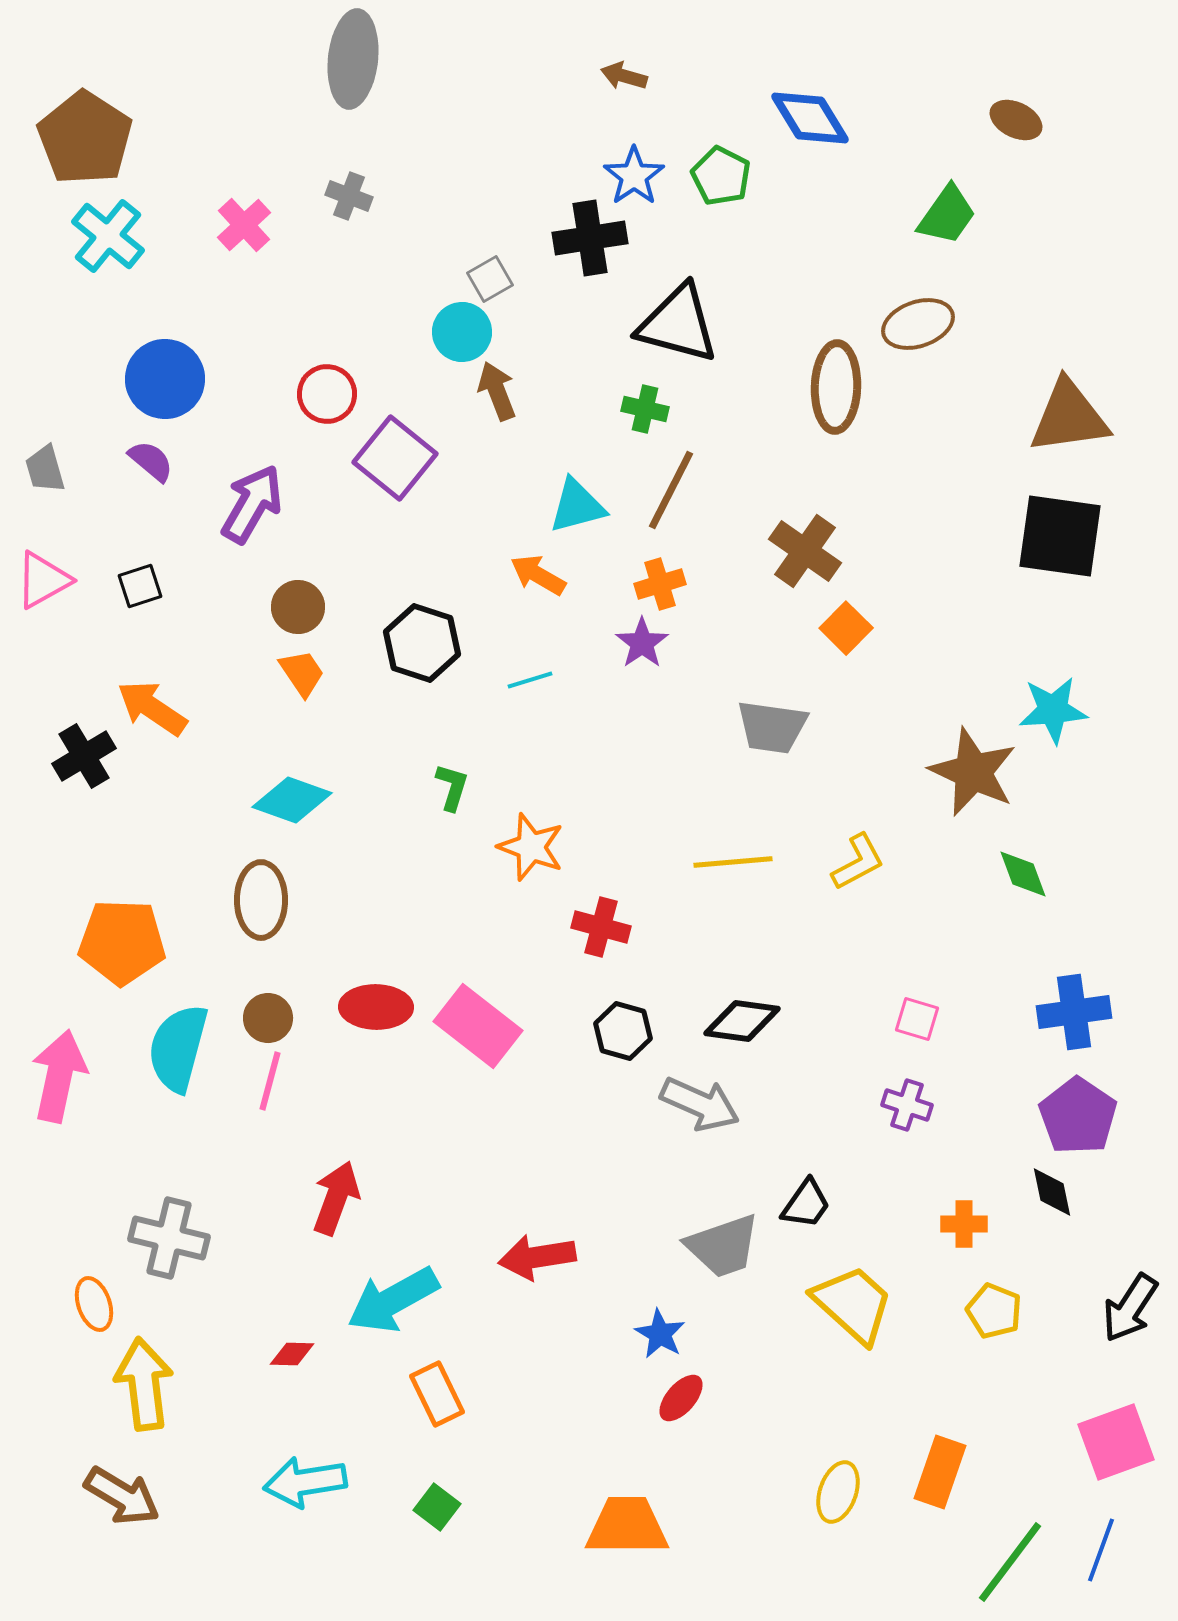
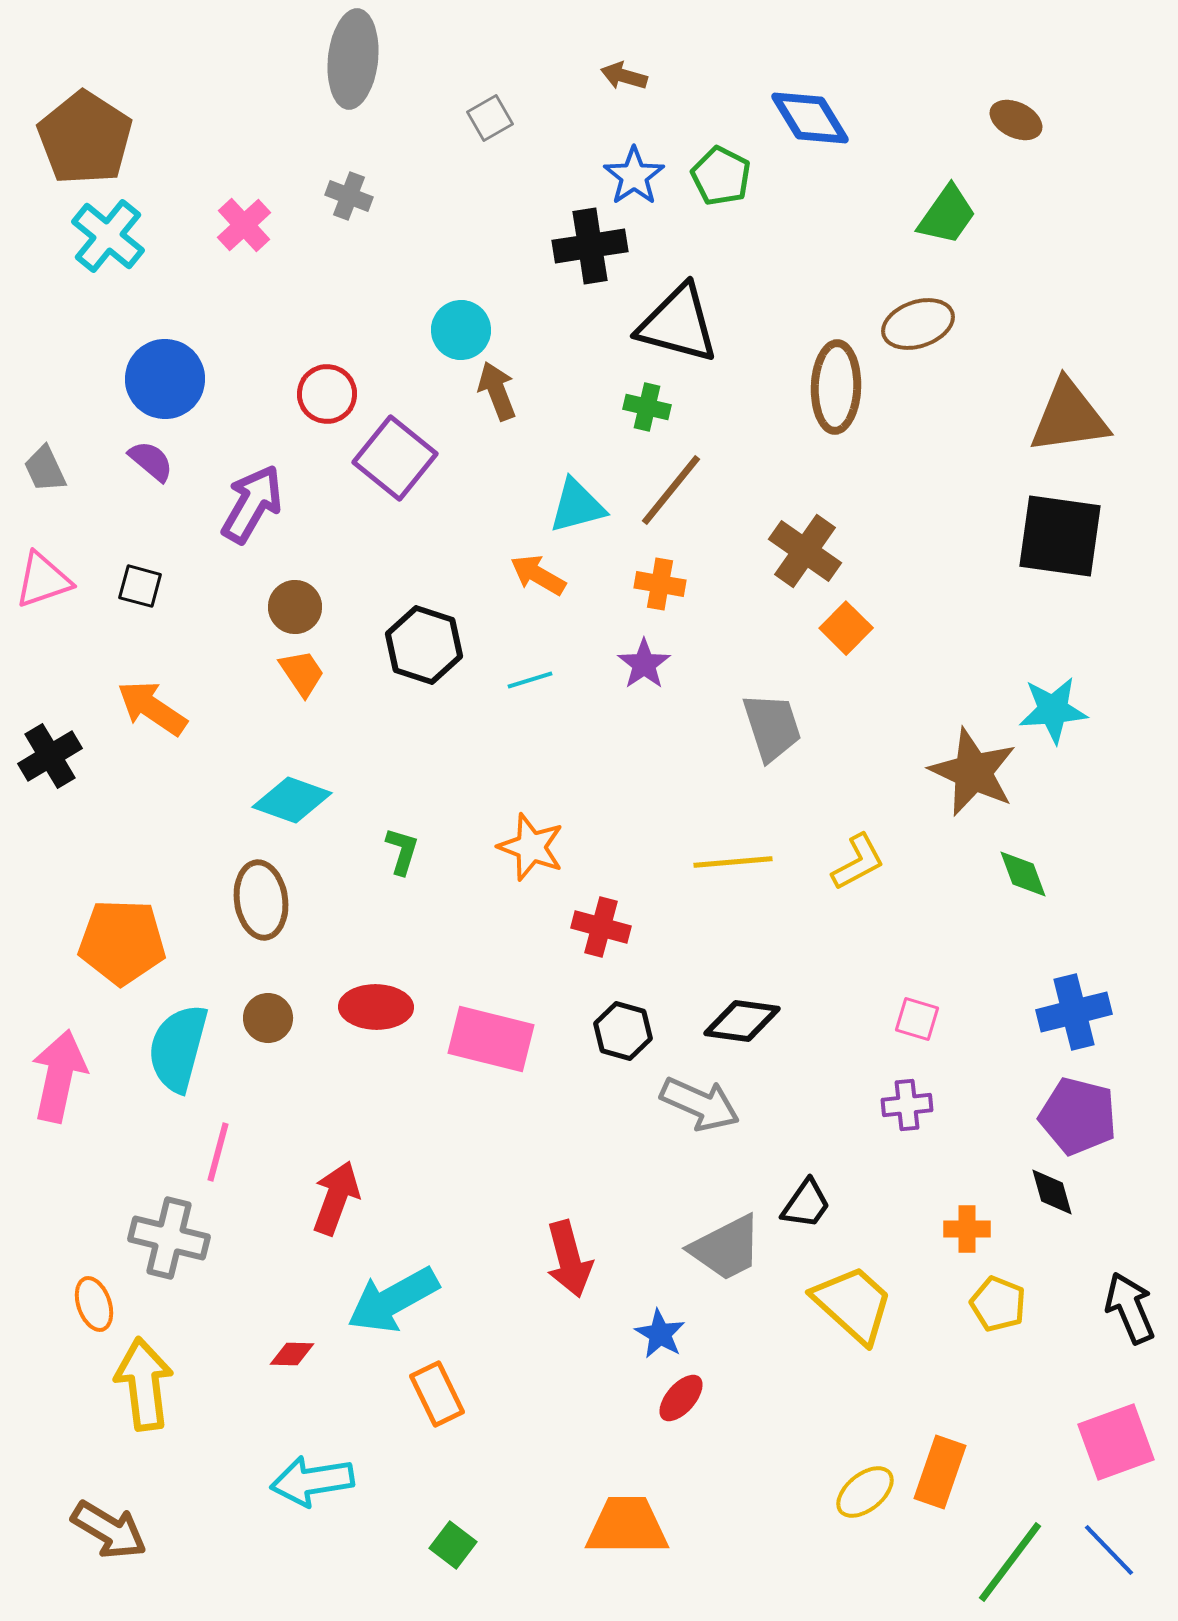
black cross at (590, 238): moved 8 px down
gray square at (490, 279): moved 161 px up
cyan circle at (462, 332): moved 1 px left, 2 px up
green cross at (645, 409): moved 2 px right, 2 px up
gray trapezoid at (45, 469): rotated 9 degrees counterclockwise
brown line at (671, 490): rotated 12 degrees clockwise
pink triangle at (43, 580): rotated 10 degrees clockwise
orange cross at (660, 584): rotated 27 degrees clockwise
black square at (140, 586): rotated 33 degrees clockwise
brown circle at (298, 607): moved 3 px left
black hexagon at (422, 643): moved 2 px right, 2 px down
purple star at (642, 643): moved 2 px right, 21 px down
gray trapezoid at (772, 727): rotated 116 degrees counterclockwise
black cross at (84, 756): moved 34 px left
green L-shape at (452, 787): moved 50 px left, 64 px down
brown ellipse at (261, 900): rotated 8 degrees counterclockwise
blue cross at (1074, 1012): rotated 6 degrees counterclockwise
pink rectangle at (478, 1026): moved 13 px right, 13 px down; rotated 24 degrees counterclockwise
pink line at (270, 1081): moved 52 px left, 71 px down
purple cross at (907, 1105): rotated 24 degrees counterclockwise
purple pentagon at (1078, 1116): rotated 20 degrees counterclockwise
black diamond at (1052, 1192): rotated 4 degrees counterclockwise
orange cross at (964, 1224): moved 3 px right, 5 px down
gray trapezoid at (723, 1246): moved 3 px right, 2 px down; rotated 8 degrees counterclockwise
red arrow at (537, 1257): moved 32 px right, 2 px down; rotated 96 degrees counterclockwise
black arrow at (1130, 1308): rotated 124 degrees clockwise
yellow pentagon at (994, 1311): moved 4 px right, 7 px up
cyan arrow at (305, 1482): moved 7 px right, 1 px up
yellow ellipse at (838, 1492): moved 27 px right; rotated 32 degrees clockwise
brown arrow at (122, 1496): moved 13 px left, 34 px down
green square at (437, 1507): moved 16 px right, 38 px down
blue line at (1101, 1550): moved 8 px right; rotated 64 degrees counterclockwise
